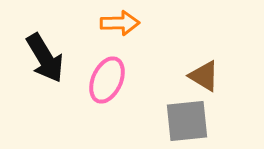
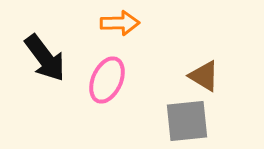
black arrow: rotated 6 degrees counterclockwise
